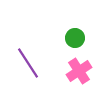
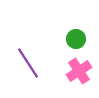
green circle: moved 1 px right, 1 px down
